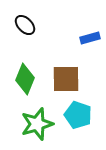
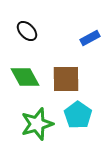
black ellipse: moved 2 px right, 6 px down
blue rectangle: rotated 12 degrees counterclockwise
green diamond: moved 2 px up; rotated 52 degrees counterclockwise
cyan pentagon: rotated 16 degrees clockwise
